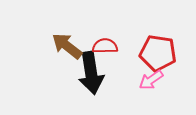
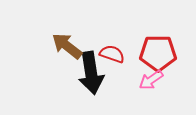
red semicircle: moved 7 px right, 8 px down; rotated 20 degrees clockwise
red pentagon: rotated 9 degrees counterclockwise
